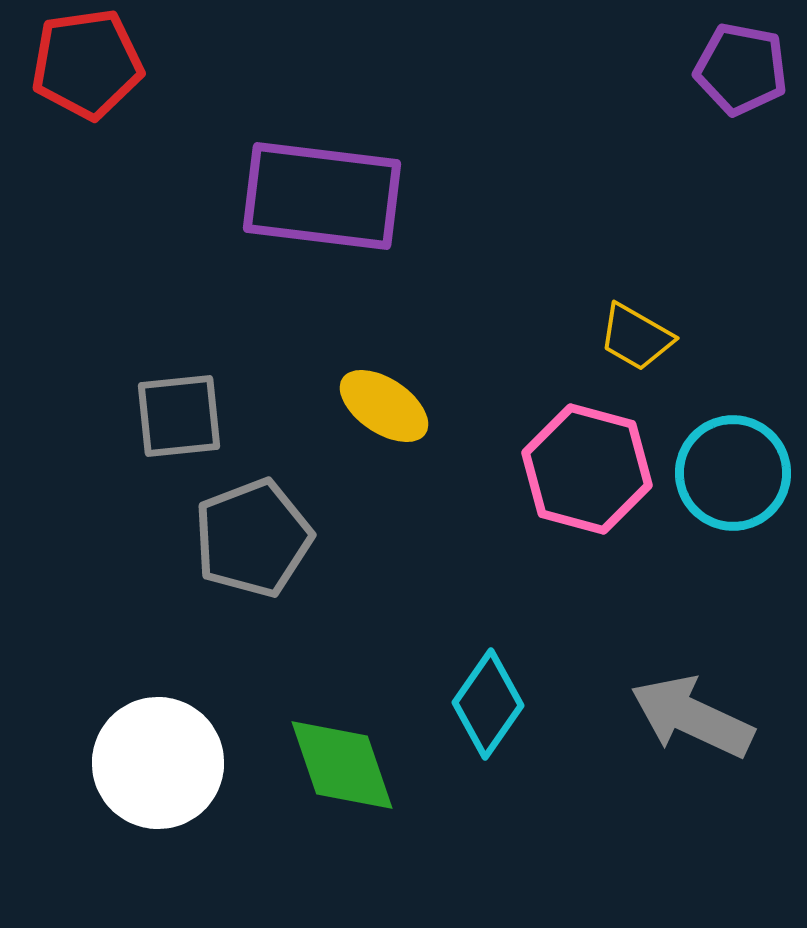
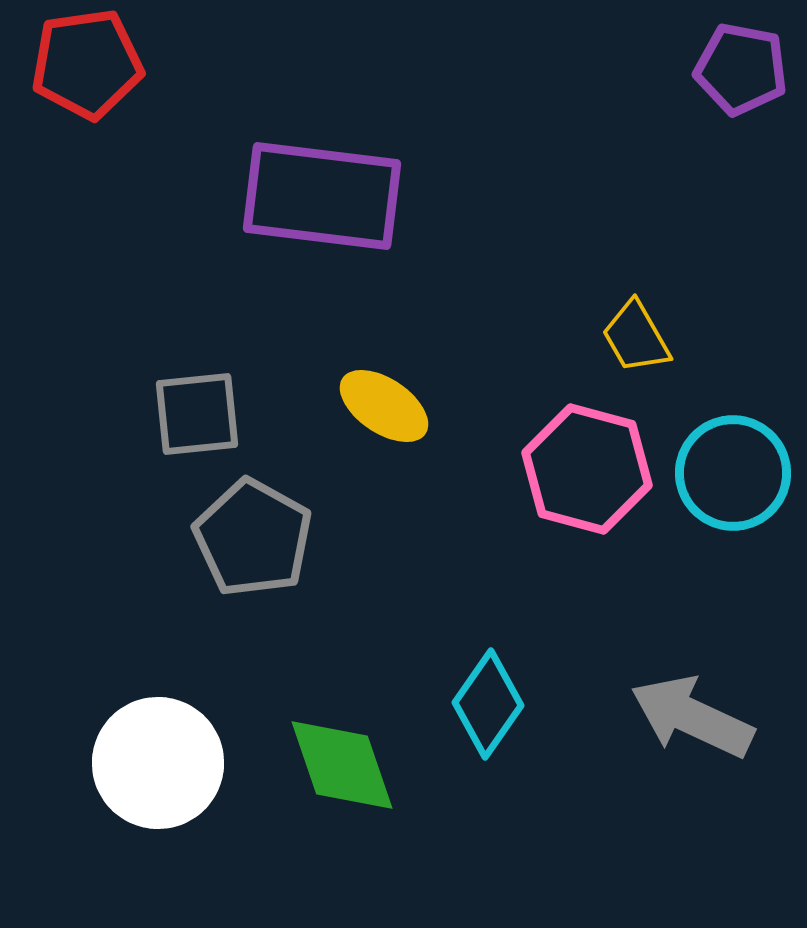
yellow trapezoid: rotated 30 degrees clockwise
gray square: moved 18 px right, 2 px up
gray pentagon: rotated 22 degrees counterclockwise
